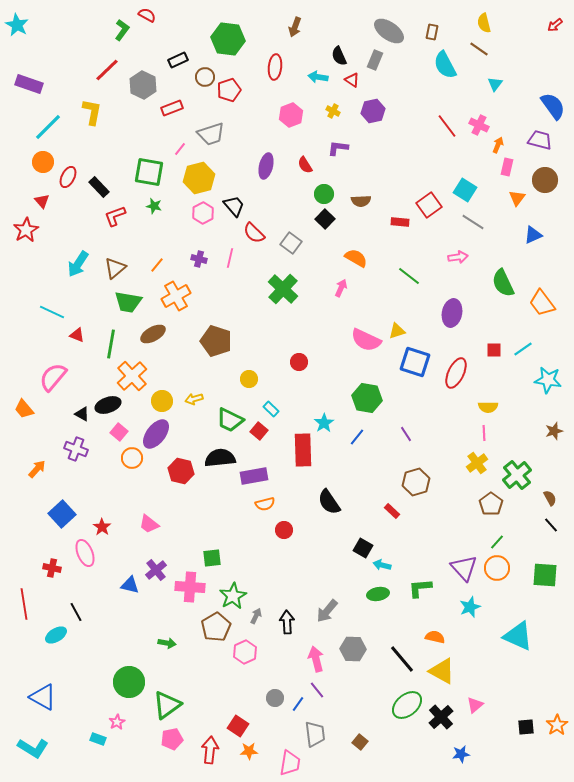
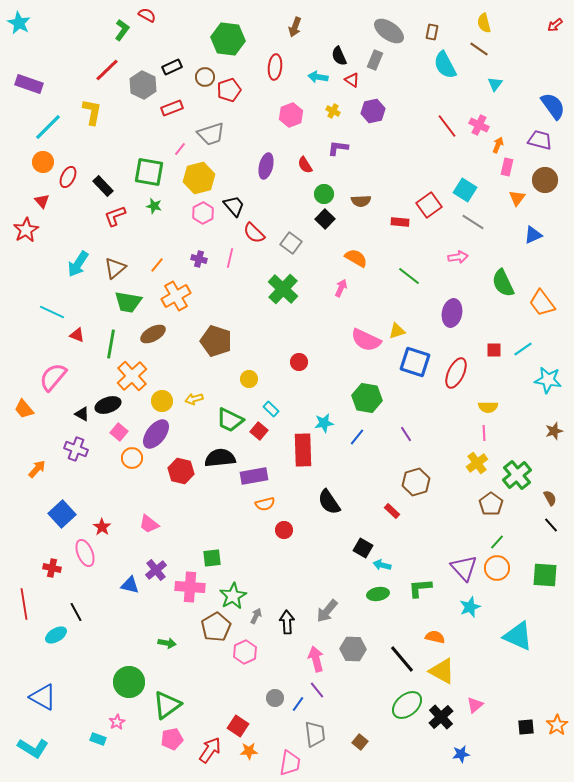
cyan star at (17, 25): moved 2 px right, 2 px up
black rectangle at (178, 60): moved 6 px left, 7 px down
black rectangle at (99, 187): moved 4 px right, 1 px up
cyan star at (324, 423): rotated 24 degrees clockwise
red arrow at (210, 750): rotated 28 degrees clockwise
